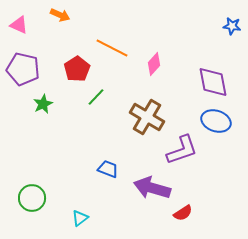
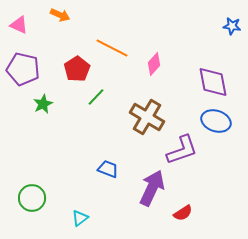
purple arrow: rotated 99 degrees clockwise
